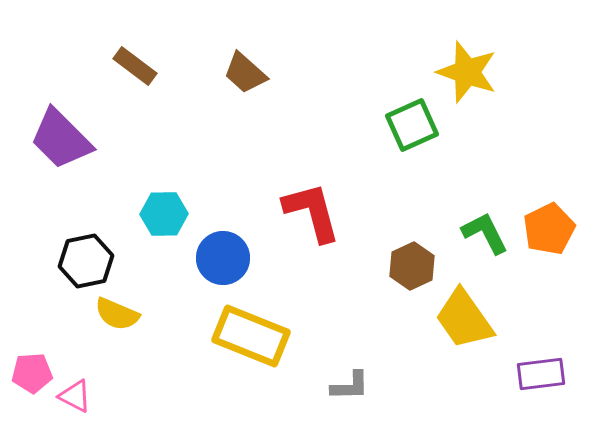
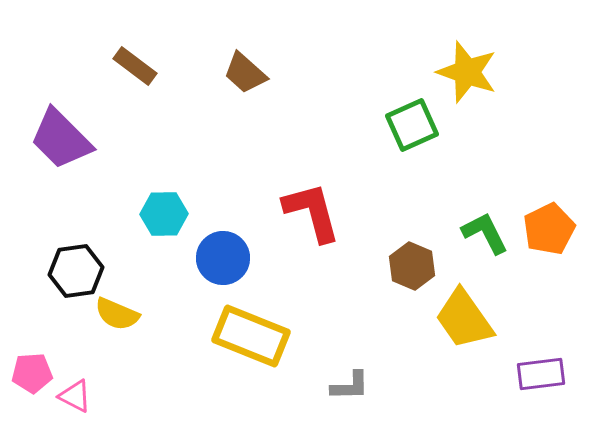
black hexagon: moved 10 px left, 10 px down; rotated 4 degrees clockwise
brown hexagon: rotated 12 degrees counterclockwise
